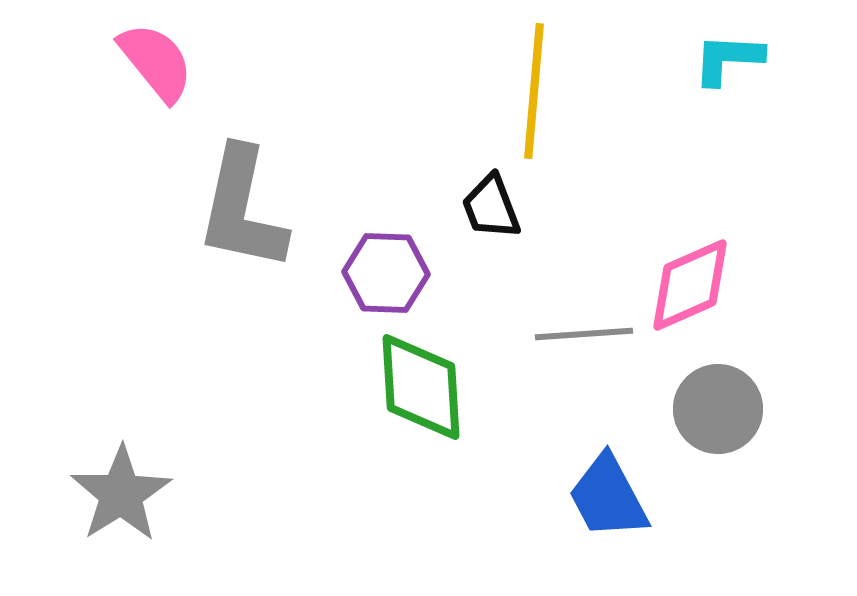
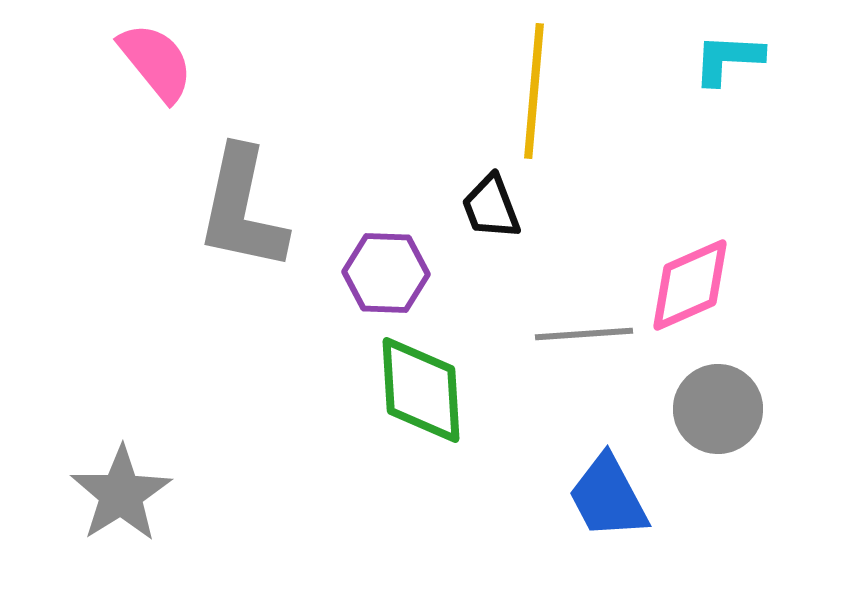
green diamond: moved 3 px down
